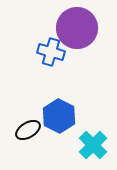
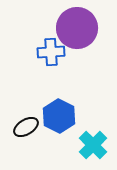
blue cross: rotated 20 degrees counterclockwise
black ellipse: moved 2 px left, 3 px up
